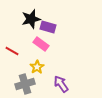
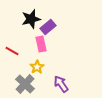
purple rectangle: rotated 56 degrees counterclockwise
pink rectangle: rotated 42 degrees clockwise
gray cross: rotated 30 degrees counterclockwise
